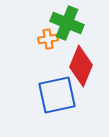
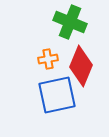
green cross: moved 3 px right, 1 px up
orange cross: moved 20 px down
